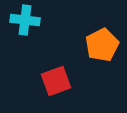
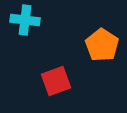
orange pentagon: rotated 12 degrees counterclockwise
